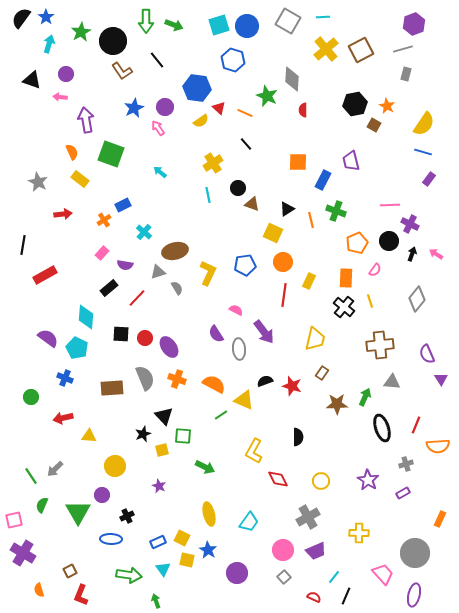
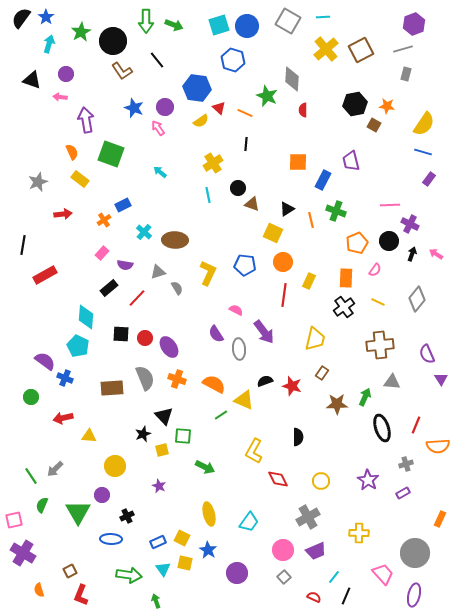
orange star at (387, 106): rotated 21 degrees counterclockwise
blue star at (134, 108): rotated 24 degrees counterclockwise
black line at (246, 144): rotated 48 degrees clockwise
gray star at (38, 182): rotated 24 degrees clockwise
brown ellipse at (175, 251): moved 11 px up; rotated 15 degrees clockwise
blue pentagon at (245, 265): rotated 15 degrees clockwise
yellow line at (370, 301): moved 8 px right, 1 px down; rotated 48 degrees counterclockwise
black cross at (344, 307): rotated 15 degrees clockwise
purple semicircle at (48, 338): moved 3 px left, 23 px down
cyan pentagon at (77, 348): moved 1 px right, 2 px up
yellow square at (187, 560): moved 2 px left, 3 px down
